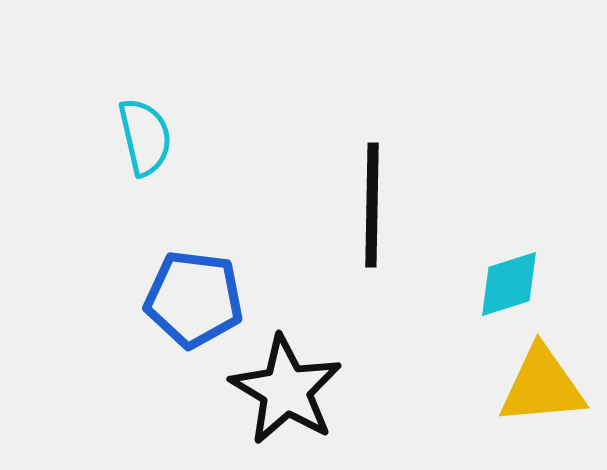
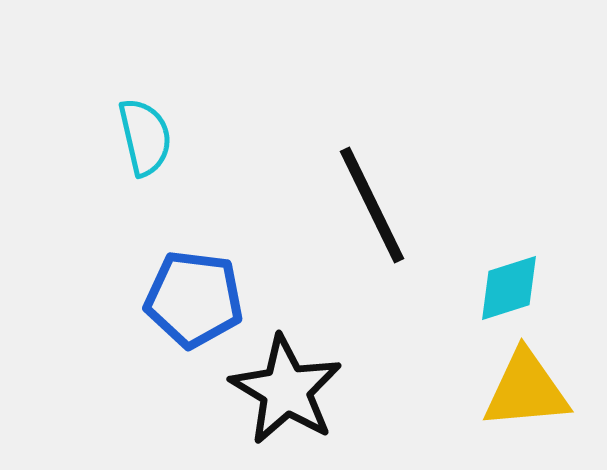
black line: rotated 27 degrees counterclockwise
cyan diamond: moved 4 px down
yellow triangle: moved 16 px left, 4 px down
